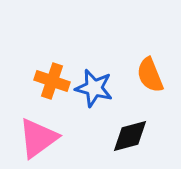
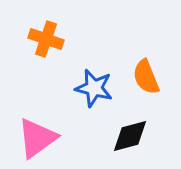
orange semicircle: moved 4 px left, 2 px down
orange cross: moved 6 px left, 42 px up
pink triangle: moved 1 px left
